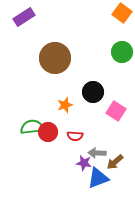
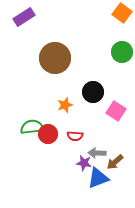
red circle: moved 2 px down
